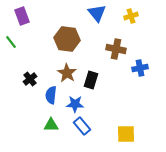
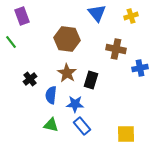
green triangle: rotated 14 degrees clockwise
